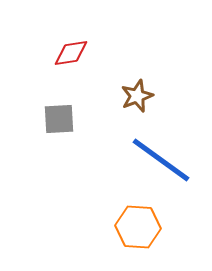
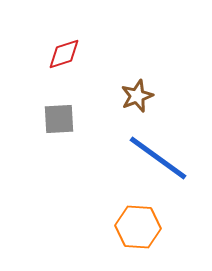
red diamond: moved 7 px left, 1 px down; rotated 9 degrees counterclockwise
blue line: moved 3 px left, 2 px up
